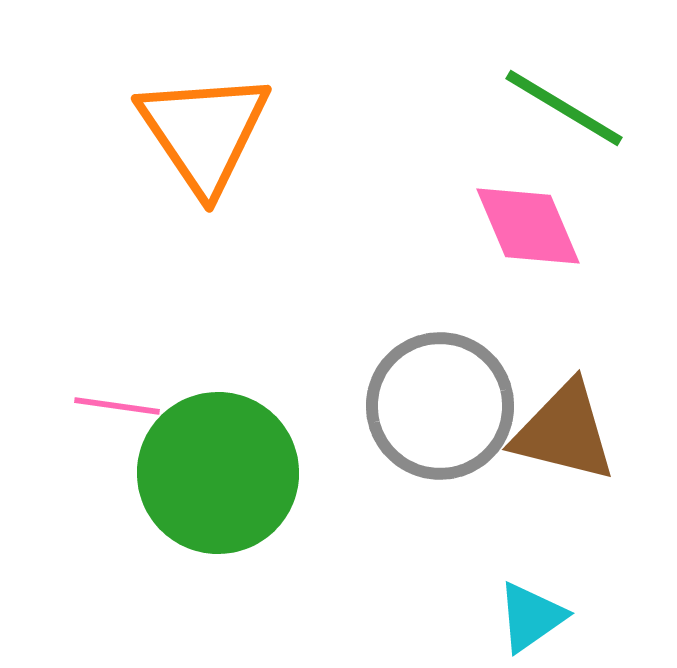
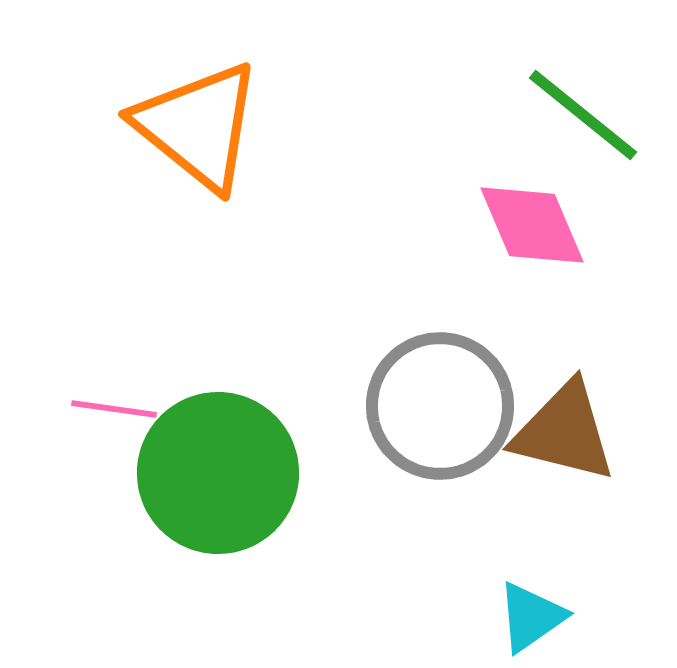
green line: moved 19 px right, 7 px down; rotated 8 degrees clockwise
orange triangle: moved 6 px left, 6 px up; rotated 17 degrees counterclockwise
pink diamond: moved 4 px right, 1 px up
pink line: moved 3 px left, 3 px down
